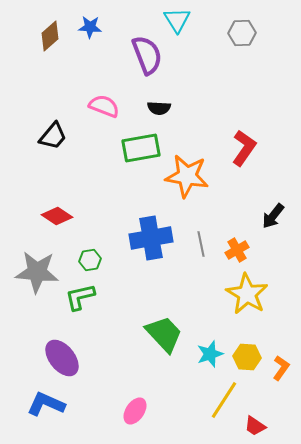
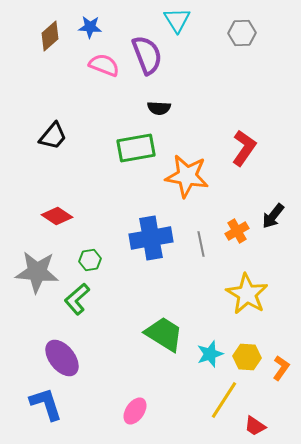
pink semicircle: moved 41 px up
green rectangle: moved 5 px left
orange cross: moved 19 px up
green L-shape: moved 3 px left, 2 px down; rotated 28 degrees counterclockwise
green trapezoid: rotated 15 degrees counterclockwise
blue L-shape: rotated 48 degrees clockwise
